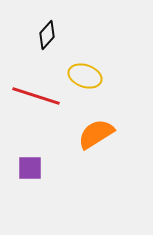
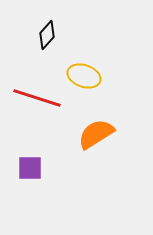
yellow ellipse: moved 1 px left
red line: moved 1 px right, 2 px down
